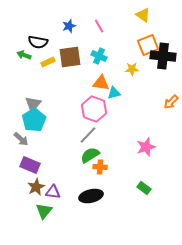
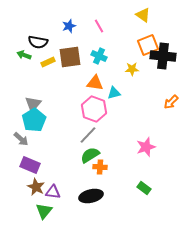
orange triangle: moved 6 px left
brown star: rotated 18 degrees counterclockwise
